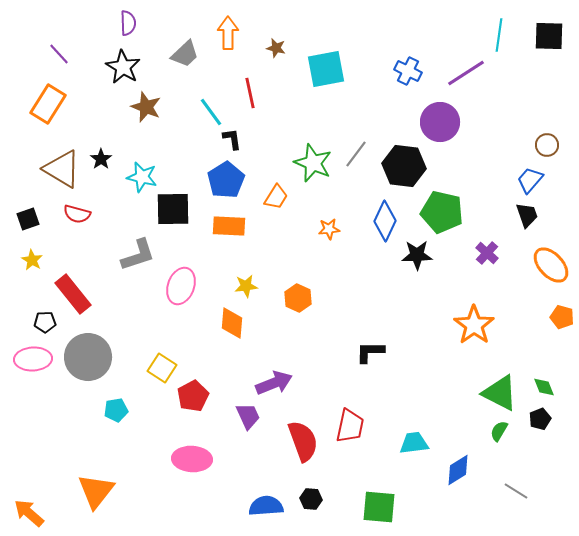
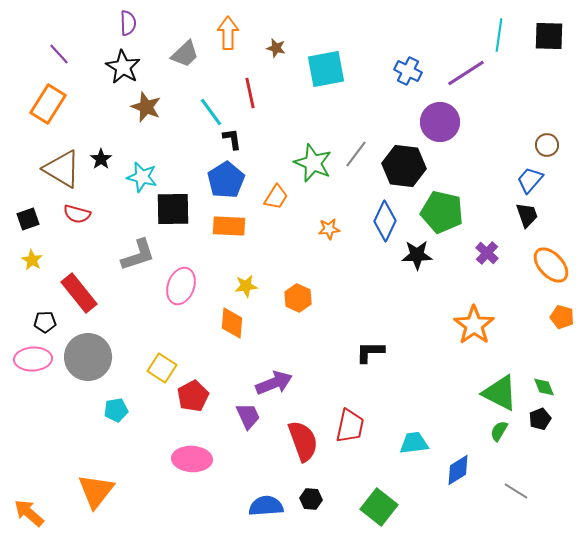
red rectangle at (73, 294): moved 6 px right, 1 px up
green square at (379, 507): rotated 33 degrees clockwise
